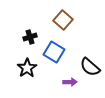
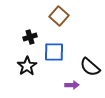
brown square: moved 4 px left, 4 px up
blue square: rotated 30 degrees counterclockwise
black star: moved 2 px up
purple arrow: moved 2 px right, 3 px down
